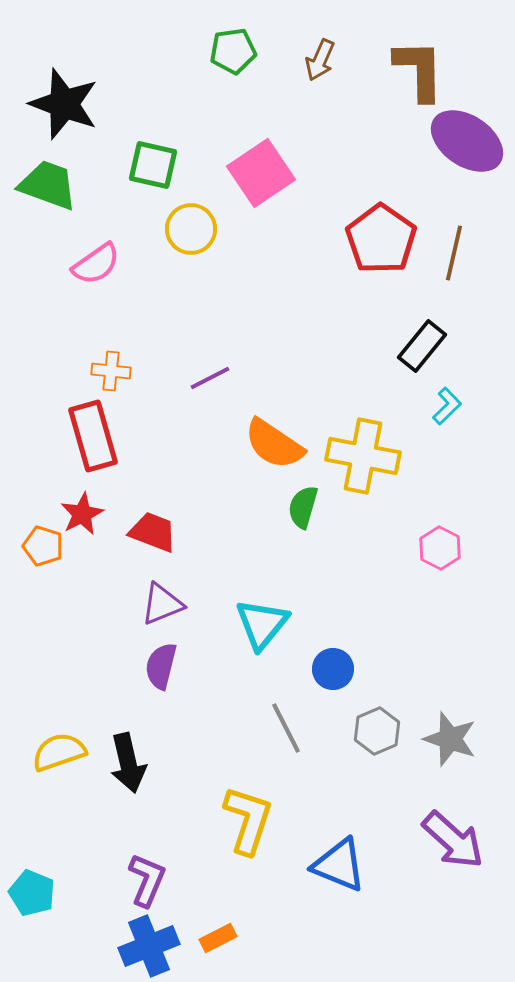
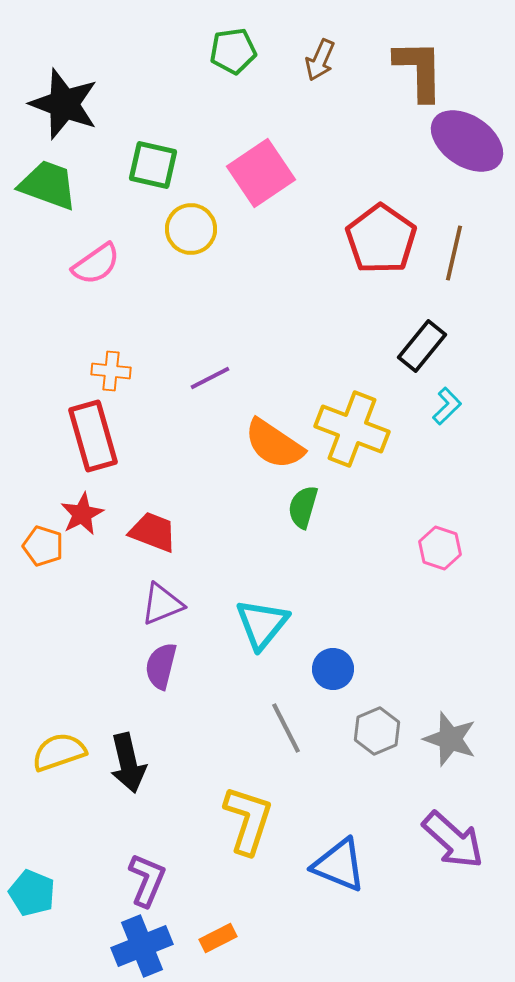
yellow cross: moved 11 px left, 27 px up; rotated 10 degrees clockwise
pink hexagon: rotated 9 degrees counterclockwise
blue cross: moved 7 px left
